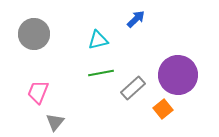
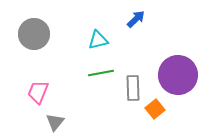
gray rectangle: rotated 50 degrees counterclockwise
orange square: moved 8 px left
